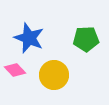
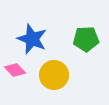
blue star: moved 3 px right, 1 px down
